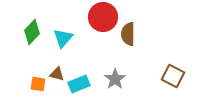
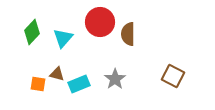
red circle: moved 3 px left, 5 px down
